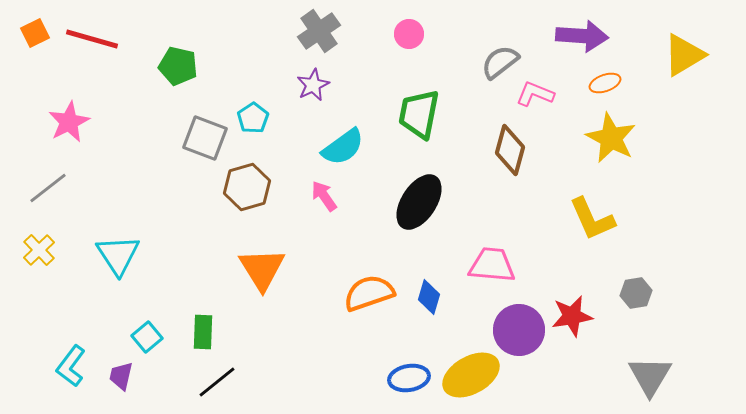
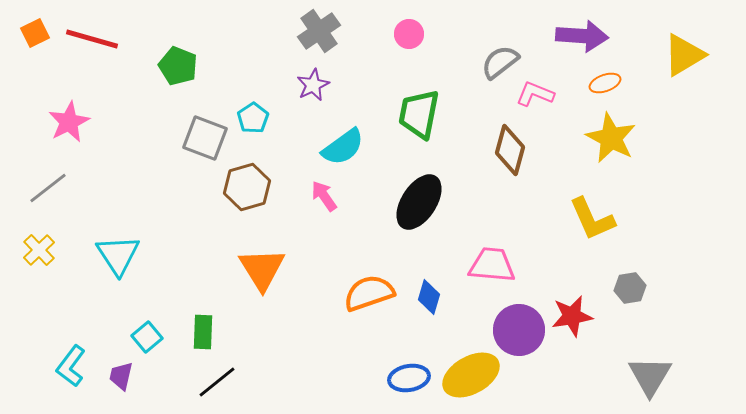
green pentagon: rotated 9 degrees clockwise
gray hexagon: moved 6 px left, 5 px up
